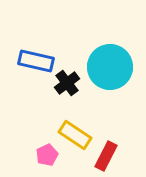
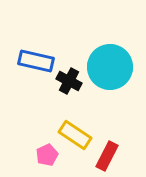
black cross: moved 2 px right, 2 px up; rotated 25 degrees counterclockwise
red rectangle: moved 1 px right
